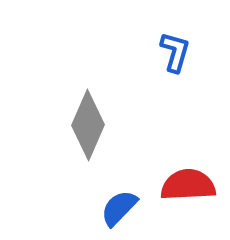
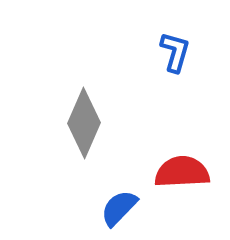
gray diamond: moved 4 px left, 2 px up
red semicircle: moved 6 px left, 13 px up
